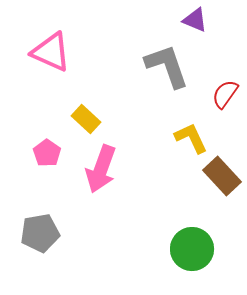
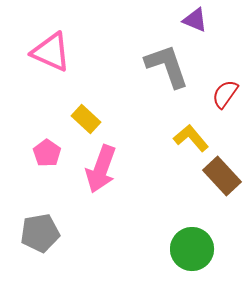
yellow L-shape: rotated 15 degrees counterclockwise
